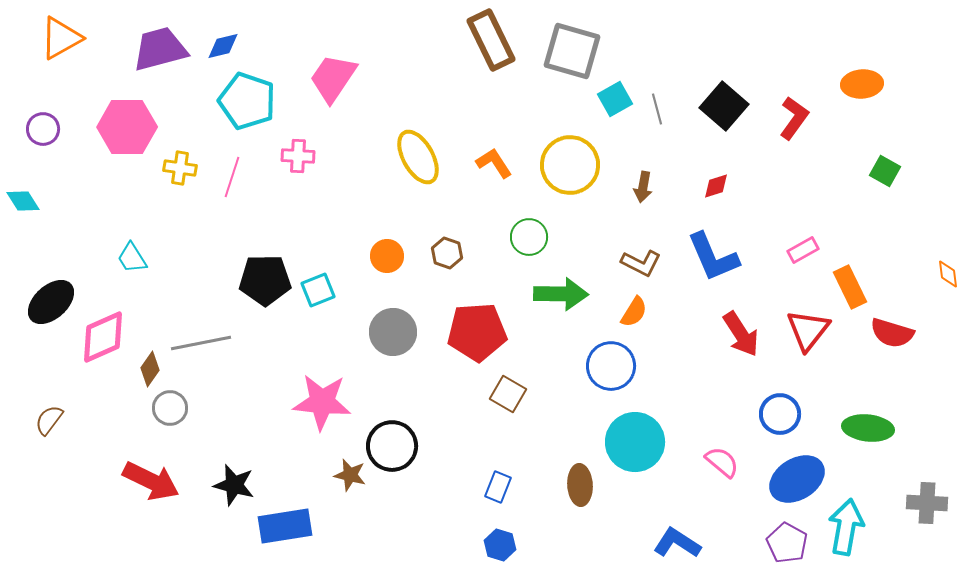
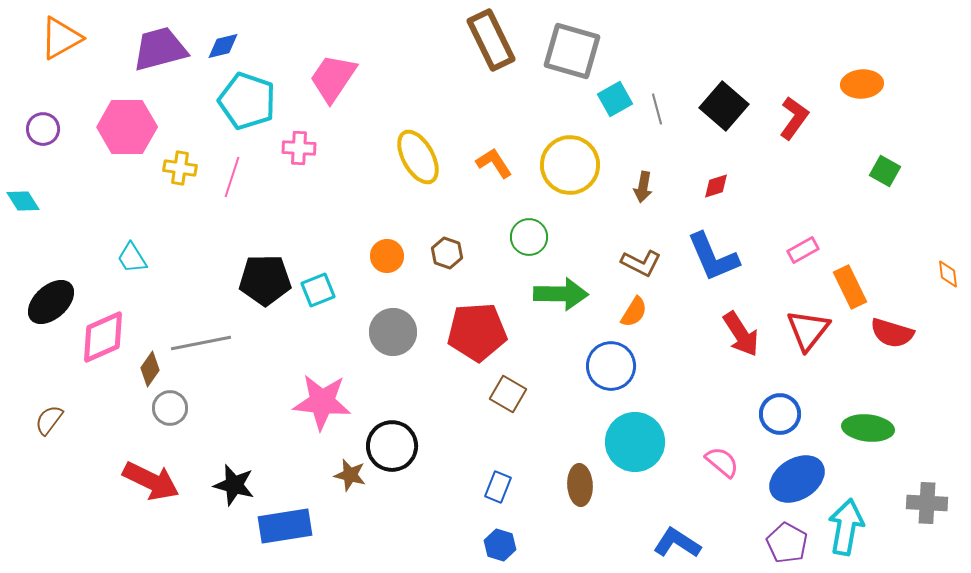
pink cross at (298, 156): moved 1 px right, 8 px up
